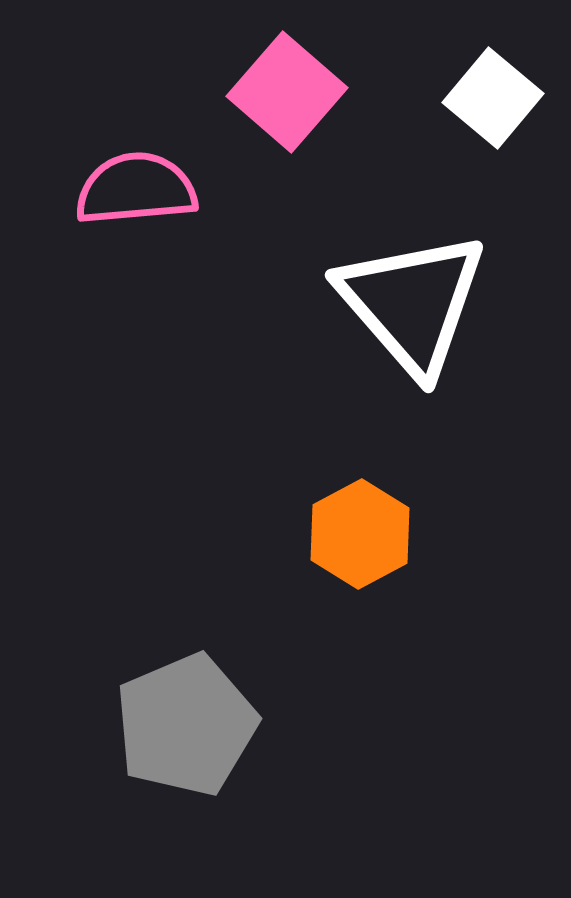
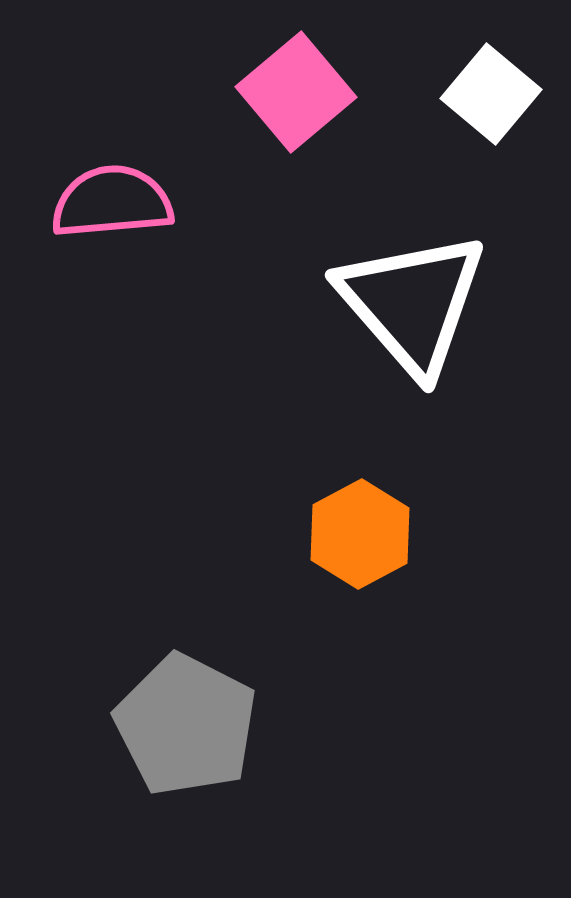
pink square: moved 9 px right; rotated 9 degrees clockwise
white square: moved 2 px left, 4 px up
pink semicircle: moved 24 px left, 13 px down
gray pentagon: rotated 22 degrees counterclockwise
